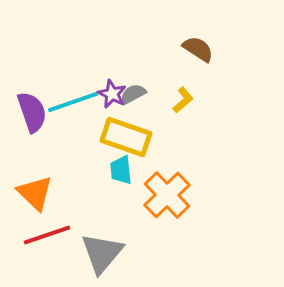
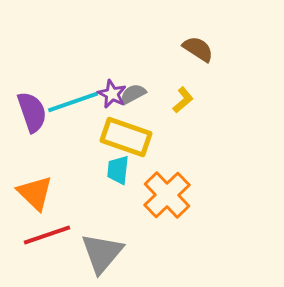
cyan trapezoid: moved 3 px left; rotated 12 degrees clockwise
